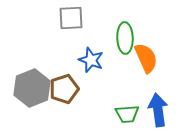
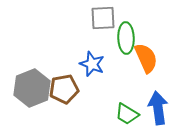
gray square: moved 32 px right
green ellipse: moved 1 px right
blue star: moved 1 px right, 4 px down
brown pentagon: rotated 8 degrees clockwise
blue arrow: moved 2 px up
green trapezoid: rotated 35 degrees clockwise
